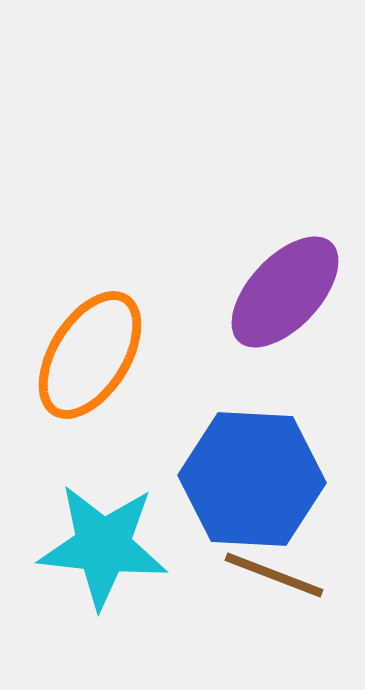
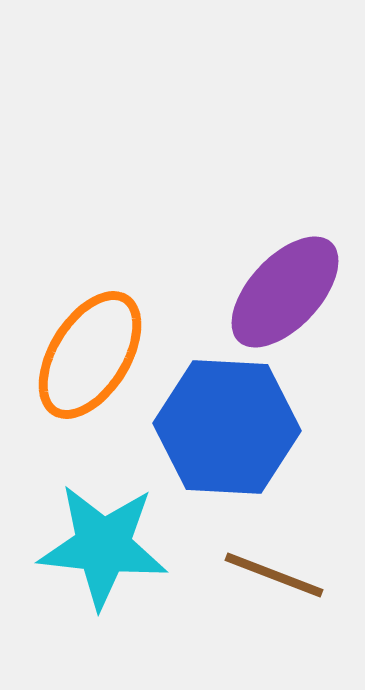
blue hexagon: moved 25 px left, 52 px up
